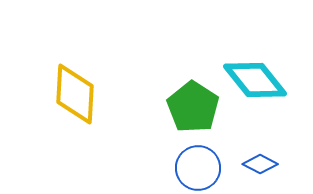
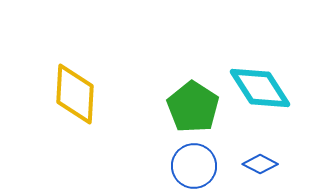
cyan diamond: moved 5 px right, 8 px down; rotated 6 degrees clockwise
blue circle: moved 4 px left, 2 px up
